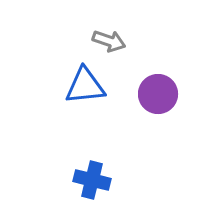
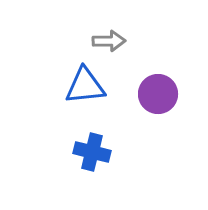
gray arrow: rotated 20 degrees counterclockwise
blue cross: moved 28 px up
